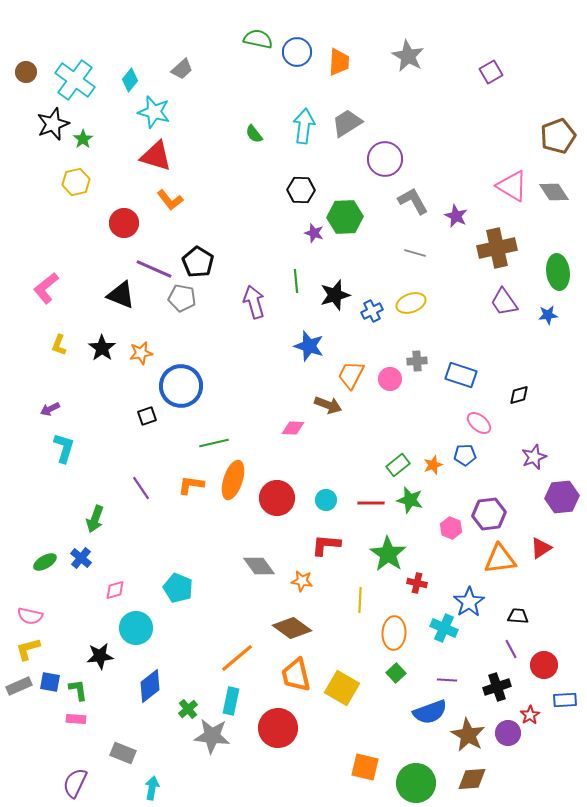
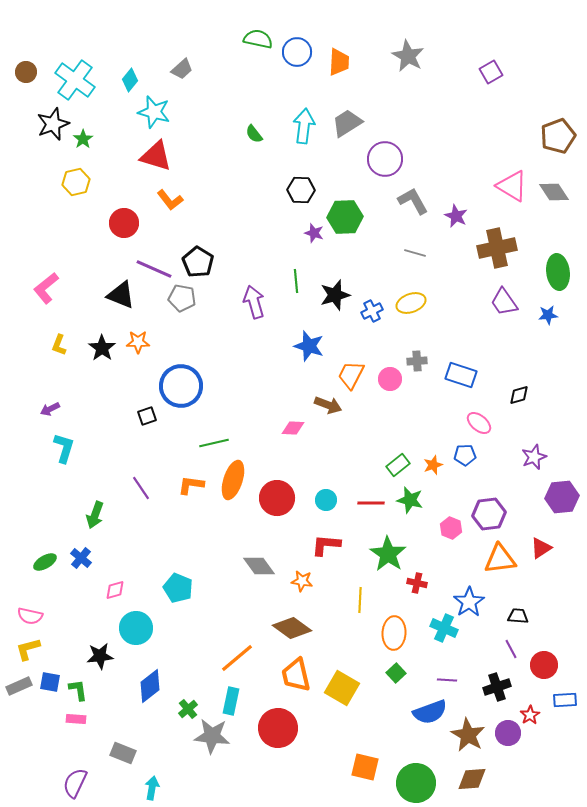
orange star at (141, 353): moved 3 px left, 11 px up; rotated 10 degrees clockwise
green arrow at (95, 519): moved 4 px up
